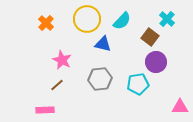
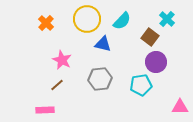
cyan pentagon: moved 3 px right, 1 px down
